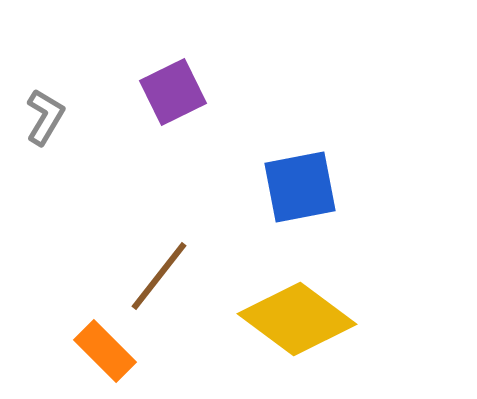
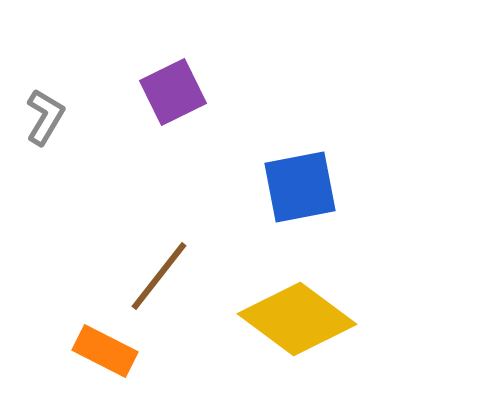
orange rectangle: rotated 18 degrees counterclockwise
